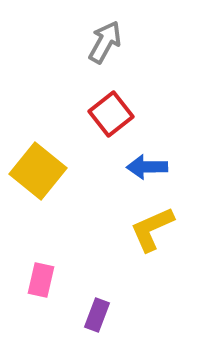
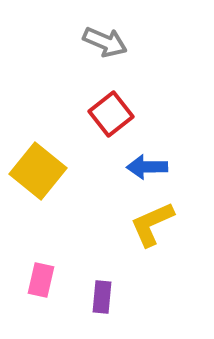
gray arrow: rotated 84 degrees clockwise
yellow L-shape: moved 5 px up
purple rectangle: moved 5 px right, 18 px up; rotated 16 degrees counterclockwise
